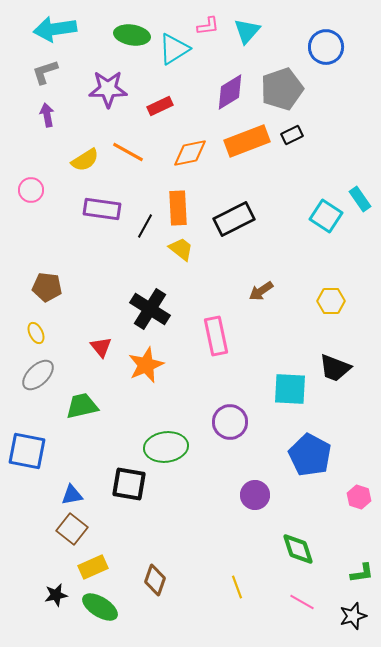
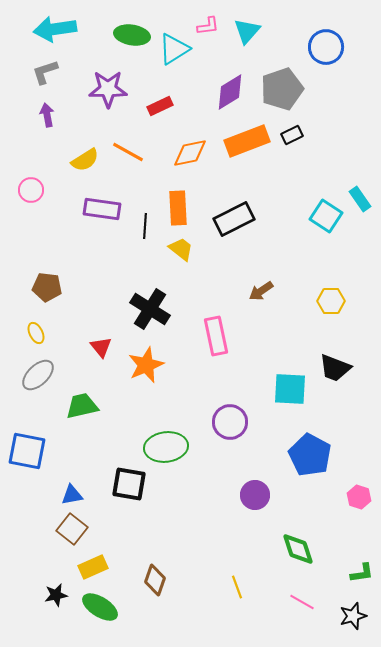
black line at (145, 226): rotated 25 degrees counterclockwise
